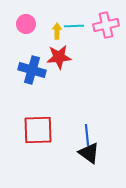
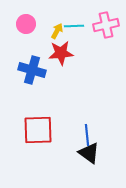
yellow arrow: rotated 28 degrees clockwise
red star: moved 2 px right, 4 px up
